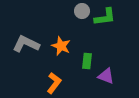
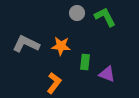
gray circle: moved 5 px left, 2 px down
green L-shape: rotated 110 degrees counterclockwise
orange star: rotated 18 degrees counterclockwise
green rectangle: moved 2 px left, 1 px down
purple triangle: moved 1 px right, 2 px up
